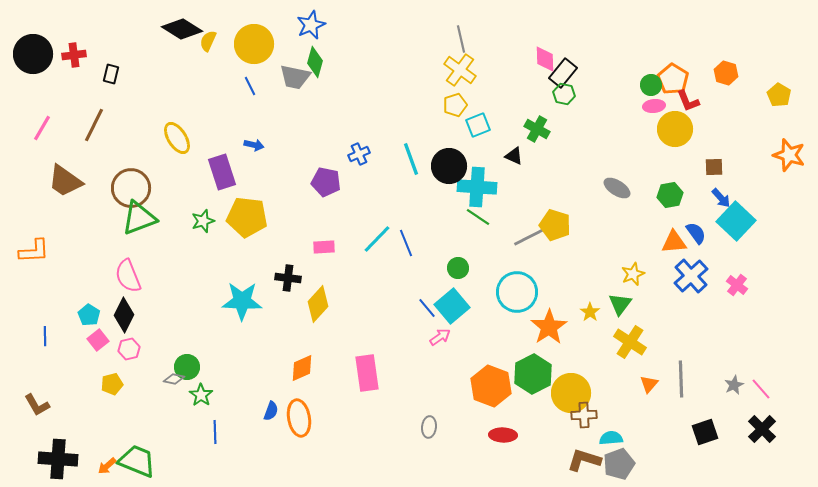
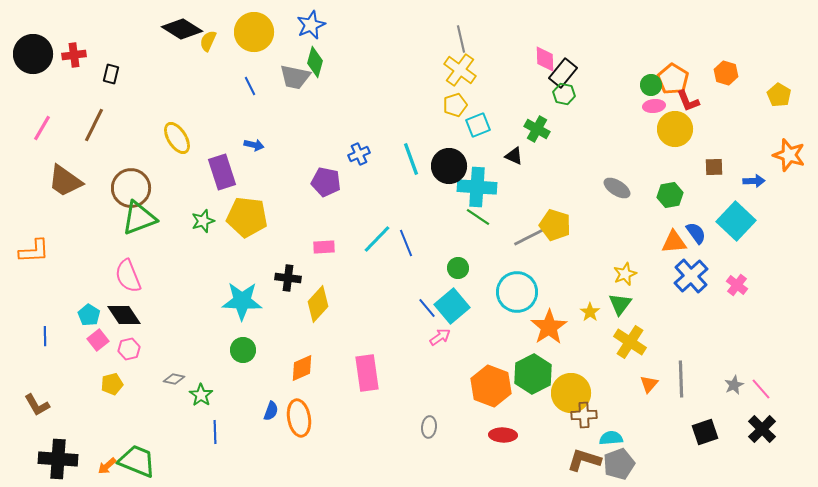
yellow circle at (254, 44): moved 12 px up
blue arrow at (721, 198): moved 33 px right, 17 px up; rotated 50 degrees counterclockwise
yellow star at (633, 274): moved 8 px left
black diamond at (124, 315): rotated 60 degrees counterclockwise
green circle at (187, 367): moved 56 px right, 17 px up
